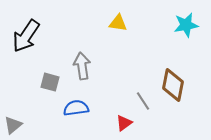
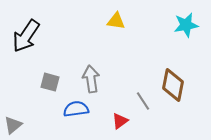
yellow triangle: moved 2 px left, 2 px up
gray arrow: moved 9 px right, 13 px down
blue semicircle: moved 1 px down
red triangle: moved 4 px left, 2 px up
